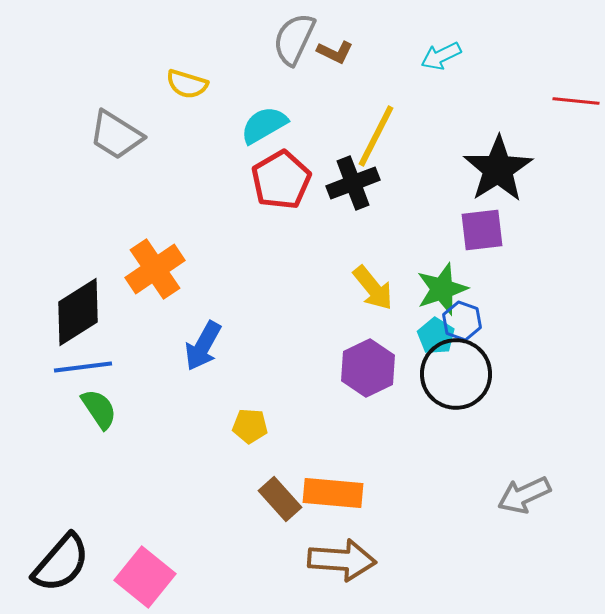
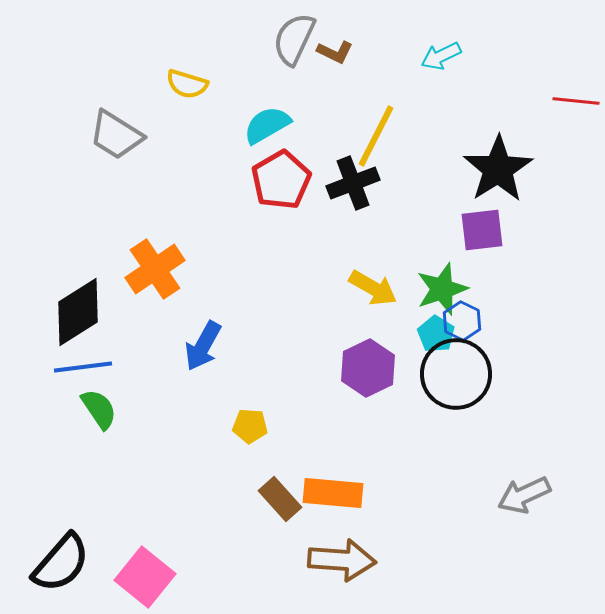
cyan semicircle: moved 3 px right
yellow arrow: rotated 21 degrees counterclockwise
blue hexagon: rotated 6 degrees clockwise
cyan pentagon: moved 2 px up
